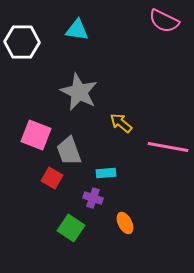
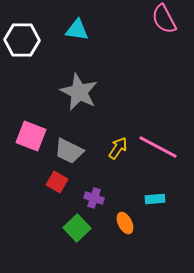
pink semicircle: moved 2 px up; rotated 36 degrees clockwise
white hexagon: moved 2 px up
yellow arrow: moved 3 px left, 25 px down; rotated 85 degrees clockwise
pink square: moved 5 px left, 1 px down
pink line: moved 10 px left; rotated 18 degrees clockwise
gray trapezoid: rotated 44 degrees counterclockwise
cyan rectangle: moved 49 px right, 26 px down
red square: moved 5 px right, 4 px down
purple cross: moved 1 px right
green square: moved 6 px right; rotated 12 degrees clockwise
